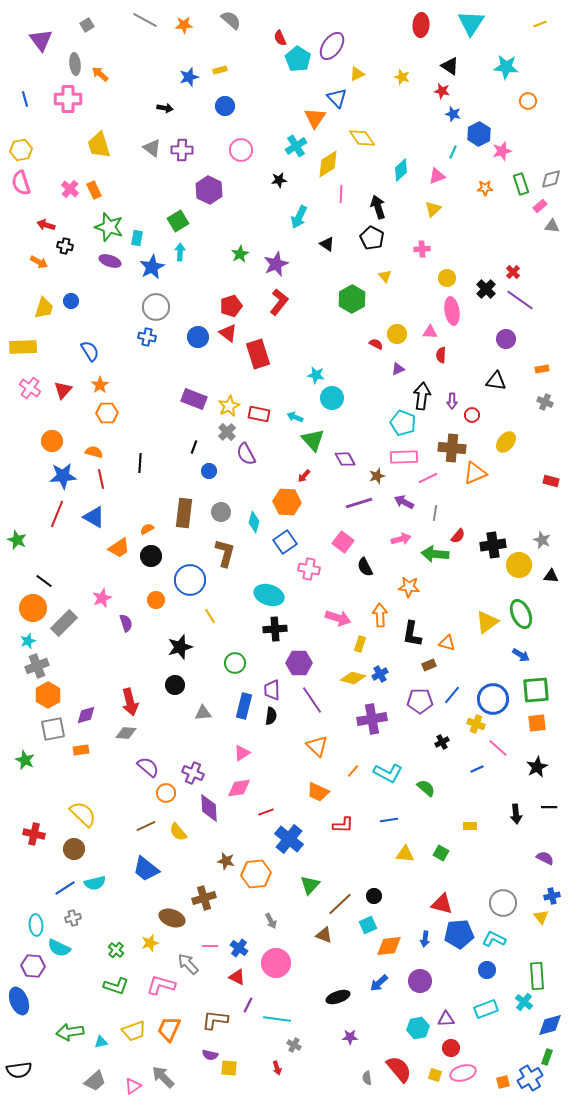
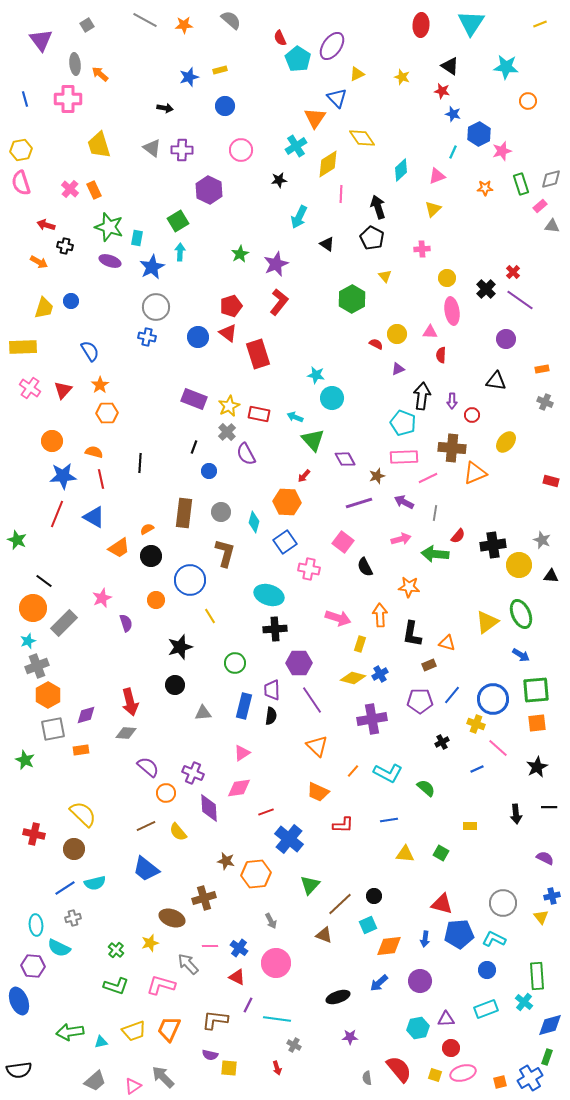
orange square at (503, 1082): moved 3 px left
